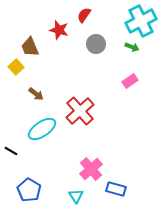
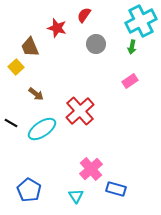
red star: moved 2 px left, 2 px up
green arrow: rotated 80 degrees clockwise
black line: moved 28 px up
